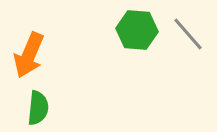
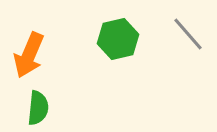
green hexagon: moved 19 px left, 9 px down; rotated 18 degrees counterclockwise
